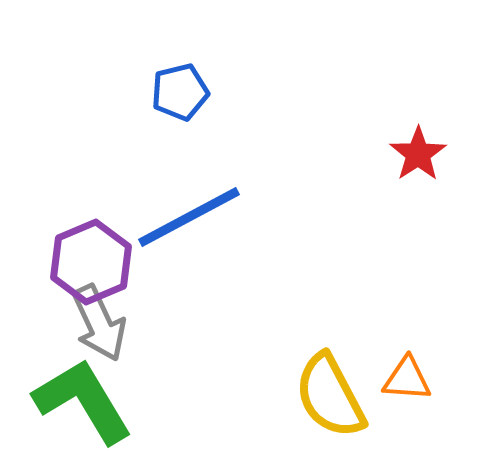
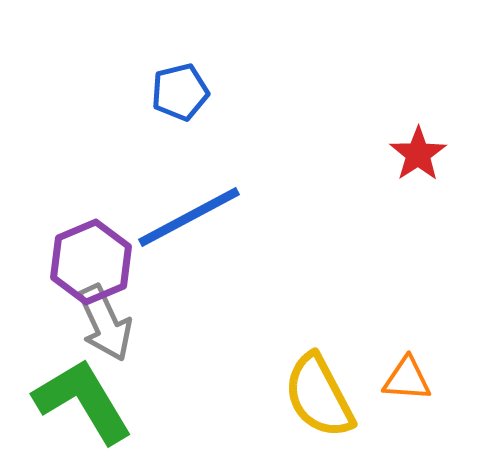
gray arrow: moved 6 px right
yellow semicircle: moved 11 px left
